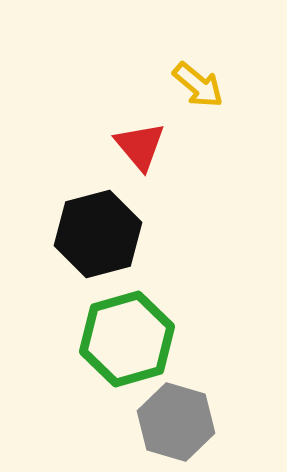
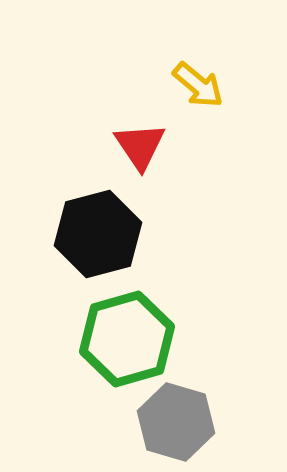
red triangle: rotated 6 degrees clockwise
